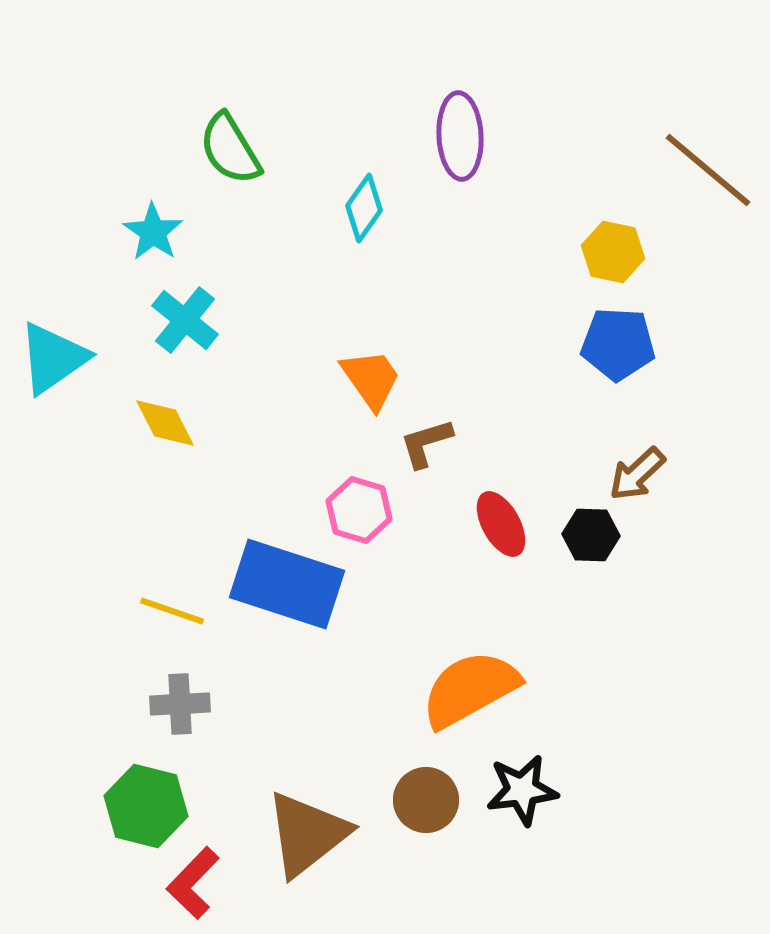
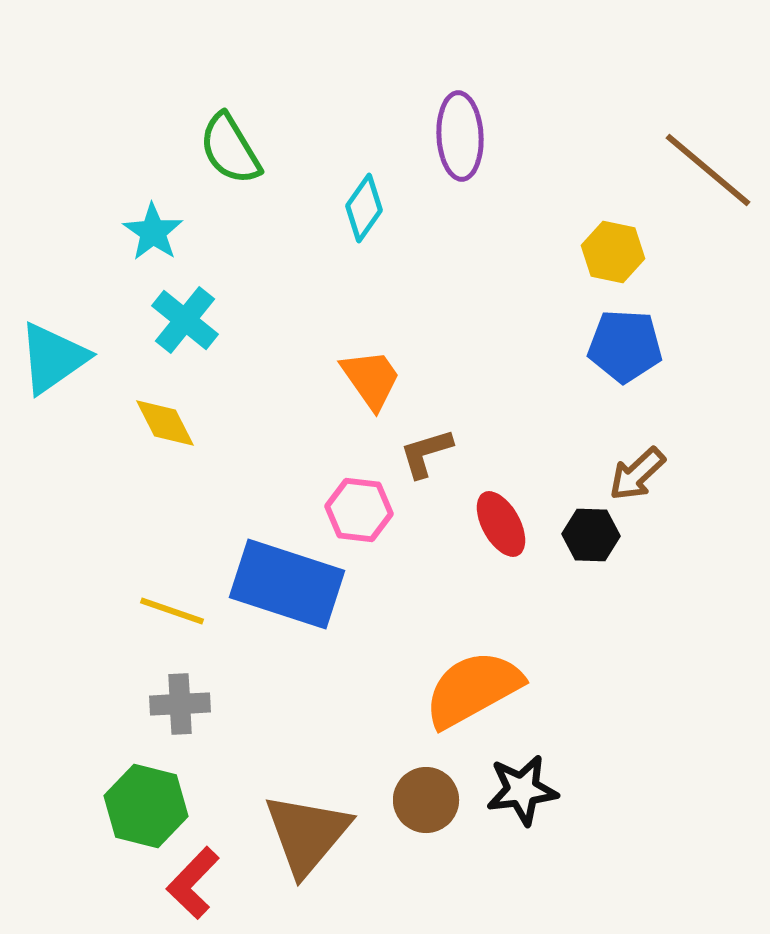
blue pentagon: moved 7 px right, 2 px down
brown L-shape: moved 10 px down
pink hexagon: rotated 10 degrees counterclockwise
orange semicircle: moved 3 px right
brown triangle: rotated 12 degrees counterclockwise
